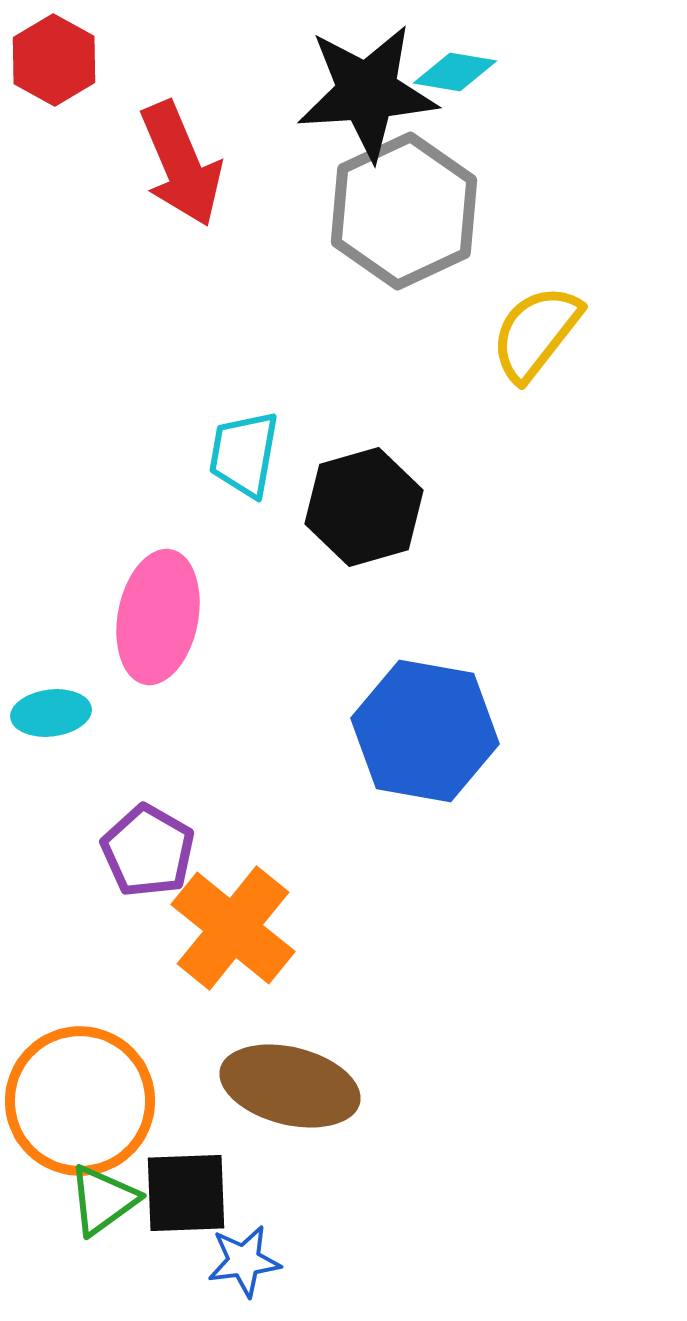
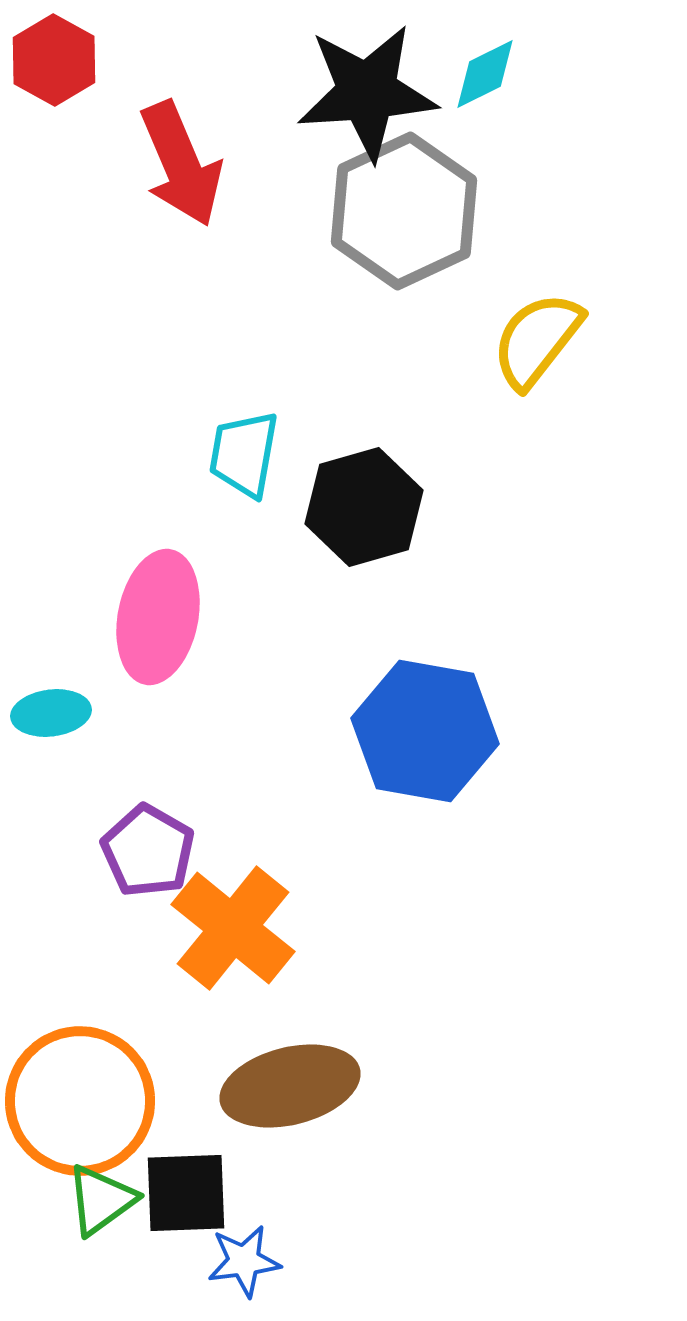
cyan diamond: moved 30 px right, 2 px down; rotated 36 degrees counterclockwise
yellow semicircle: moved 1 px right, 7 px down
brown ellipse: rotated 28 degrees counterclockwise
green triangle: moved 2 px left
